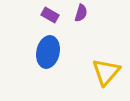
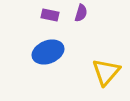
purple rectangle: rotated 18 degrees counterclockwise
blue ellipse: rotated 56 degrees clockwise
